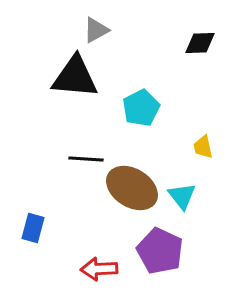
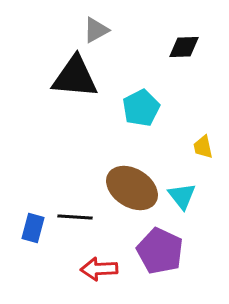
black diamond: moved 16 px left, 4 px down
black line: moved 11 px left, 58 px down
